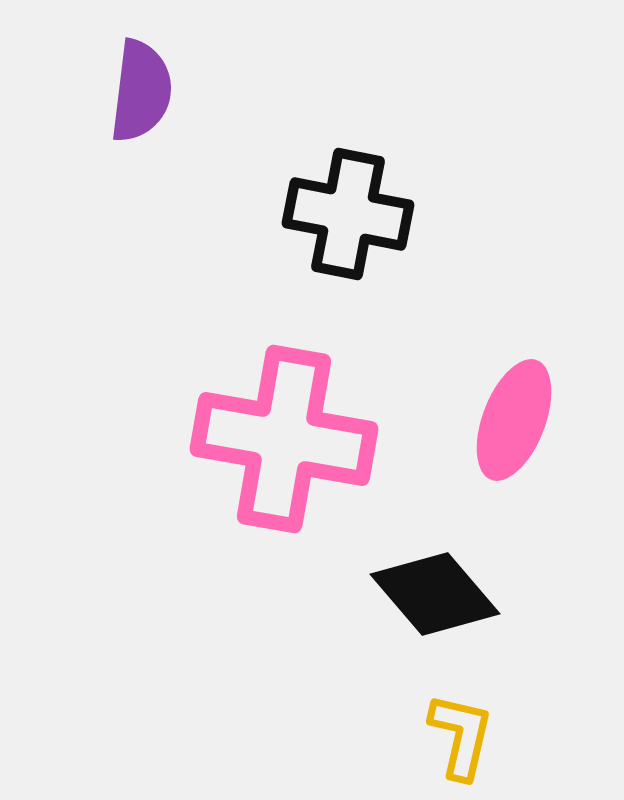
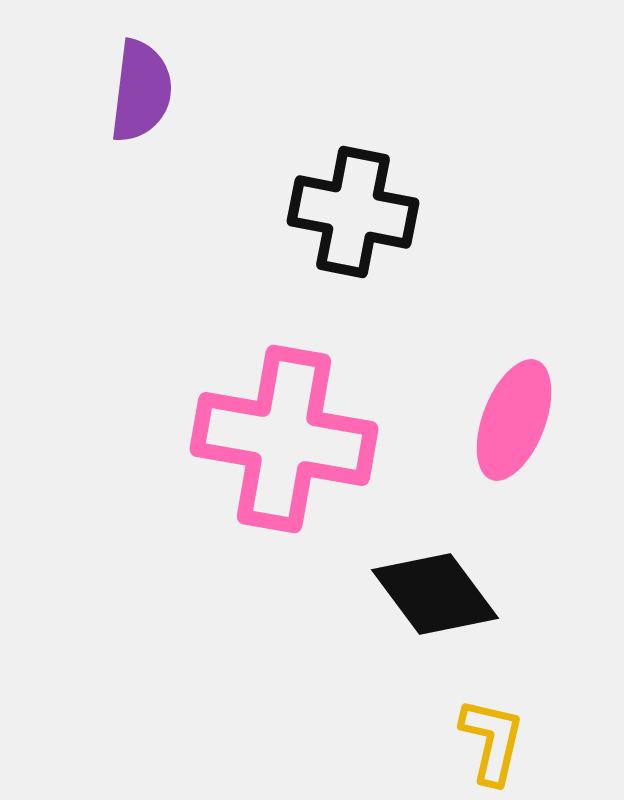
black cross: moved 5 px right, 2 px up
black diamond: rotated 4 degrees clockwise
yellow L-shape: moved 31 px right, 5 px down
